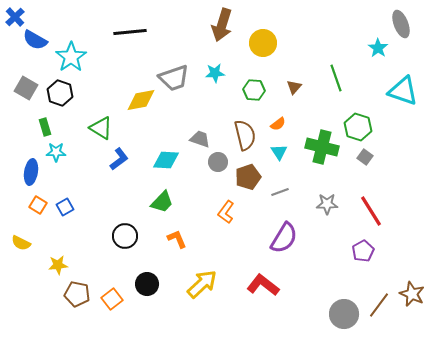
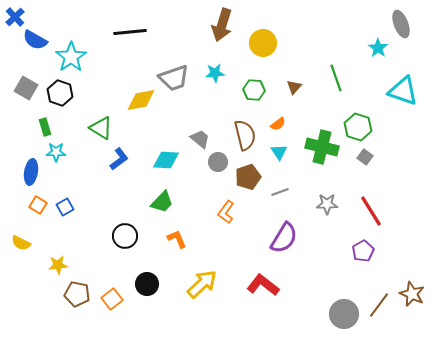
gray trapezoid at (200, 139): rotated 20 degrees clockwise
